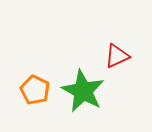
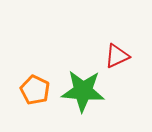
green star: rotated 24 degrees counterclockwise
